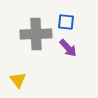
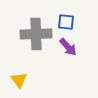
purple arrow: moved 1 px up
yellow triangle: moved 1 px right
